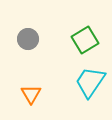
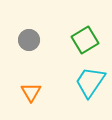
gray circle: moved 1 px right, 1 px down
orange triangle: moved 2 px up
